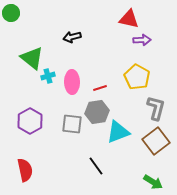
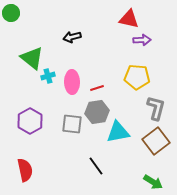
yellow pentagon: rotated 25 degrees counterclockwise
red line: moved 3 px left
cyan triangle: rotated 10 degrees clockwise
